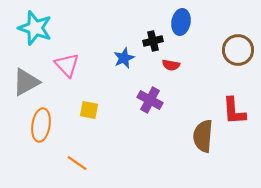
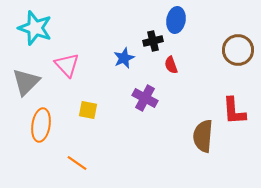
blue ellipse: moved 5 px left, 2 px up
red semicircle: rotated 60 degrees clockwise
gray triangle: rotated 16 degrees counterclockwise
purple cross: moved 5 px left, 2 px up
yellow square: moved 1 px left
